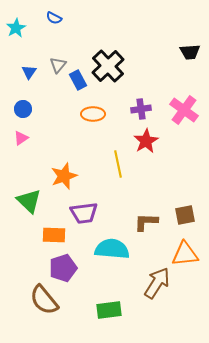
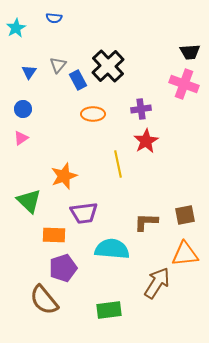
blue semicircle: rotated 21 degrees counterclockwise
pink cross: moved 26 px up; rotated 16 degrees counterclockwise
